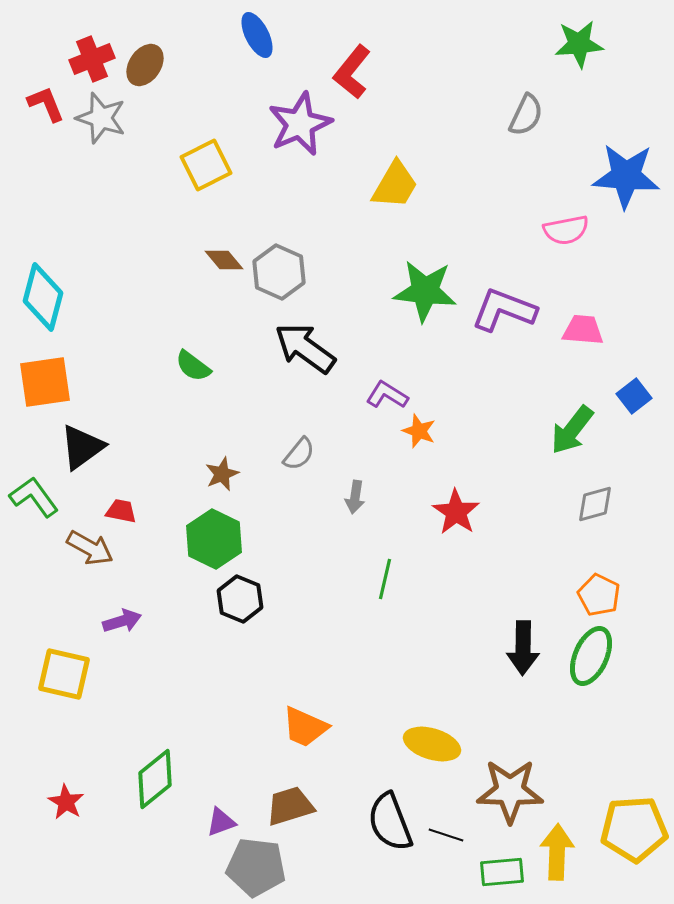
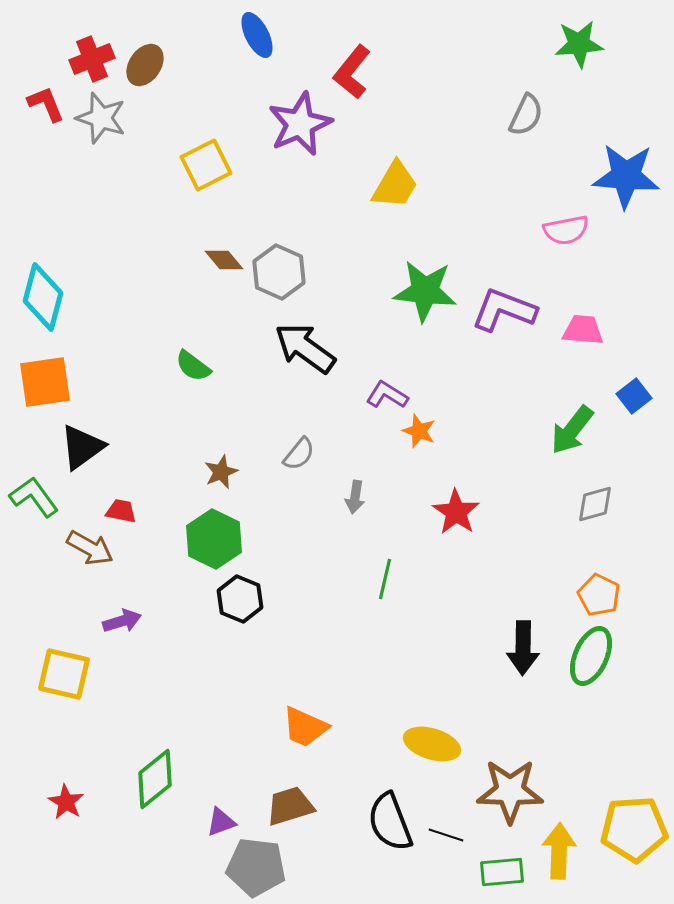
brown star at (222, 474): moved 1 px left, 2 px up
yellow arrow at (557, 852): moved 2 px right, 1 px up
